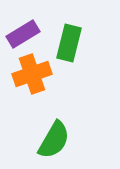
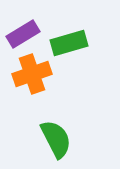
green rectangle: rotated 60 degrees clockwise
green semicircle: moved 2 px right, 1 px up; rotated 57 degrees counterclockwise
